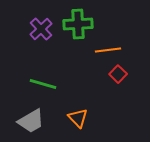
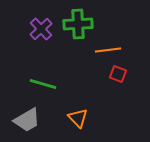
red square: rotated 24 degrees counterclockwise
gray trapezoid: moved 4 px left, 1 px up
